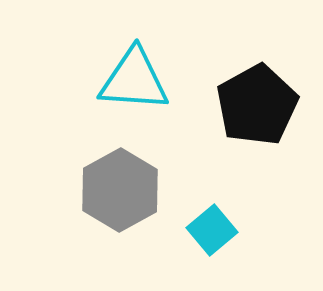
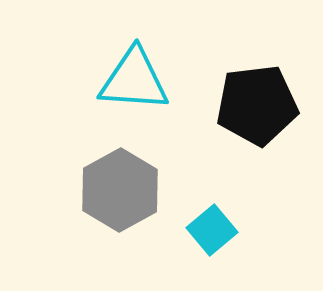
black pentagon: rotated 22 degrees clockwise
